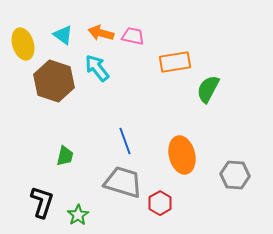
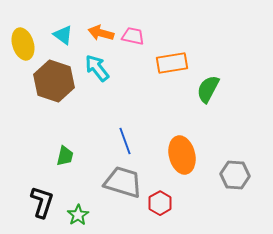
orange rectangle: moved 3 px left, 1 px down
